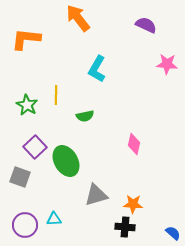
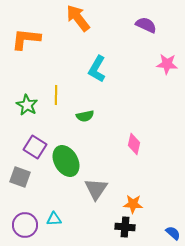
purple square: rotated 15 degrees counterclockwise
gray triangle: moved 6 px up; rotated 40 degrees counterclockwise
